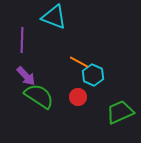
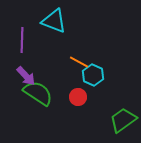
cyan triangle: moved 4 px down
green semicircle: moved 1 px left, 3 px up
green trapezoid: moved 3 px right, 8 px down; rotated 12 degrees counterclockwise
